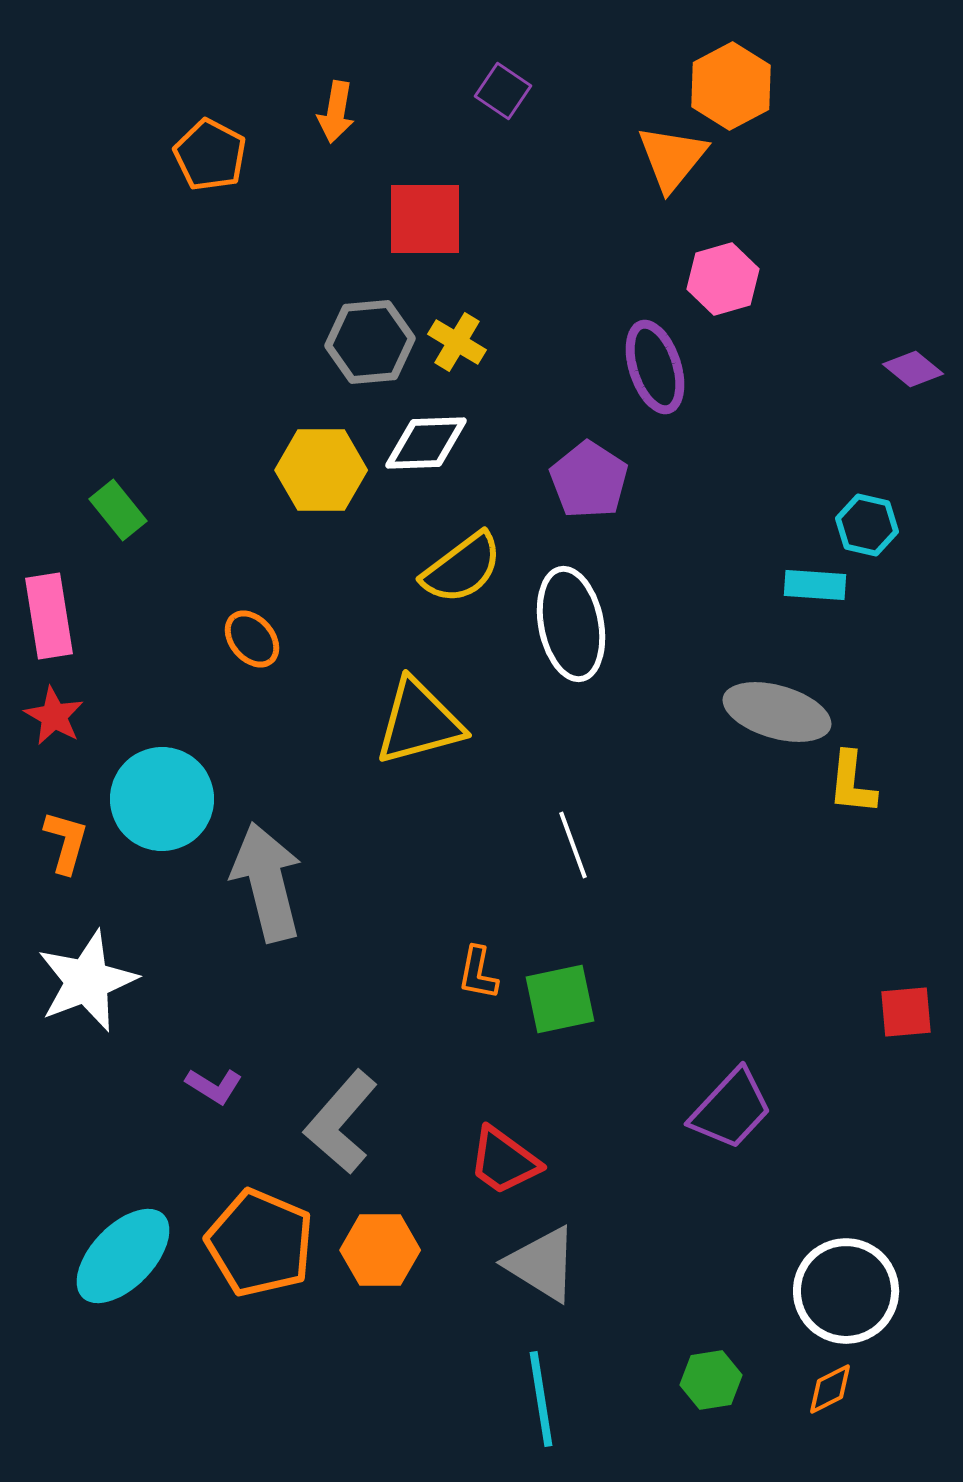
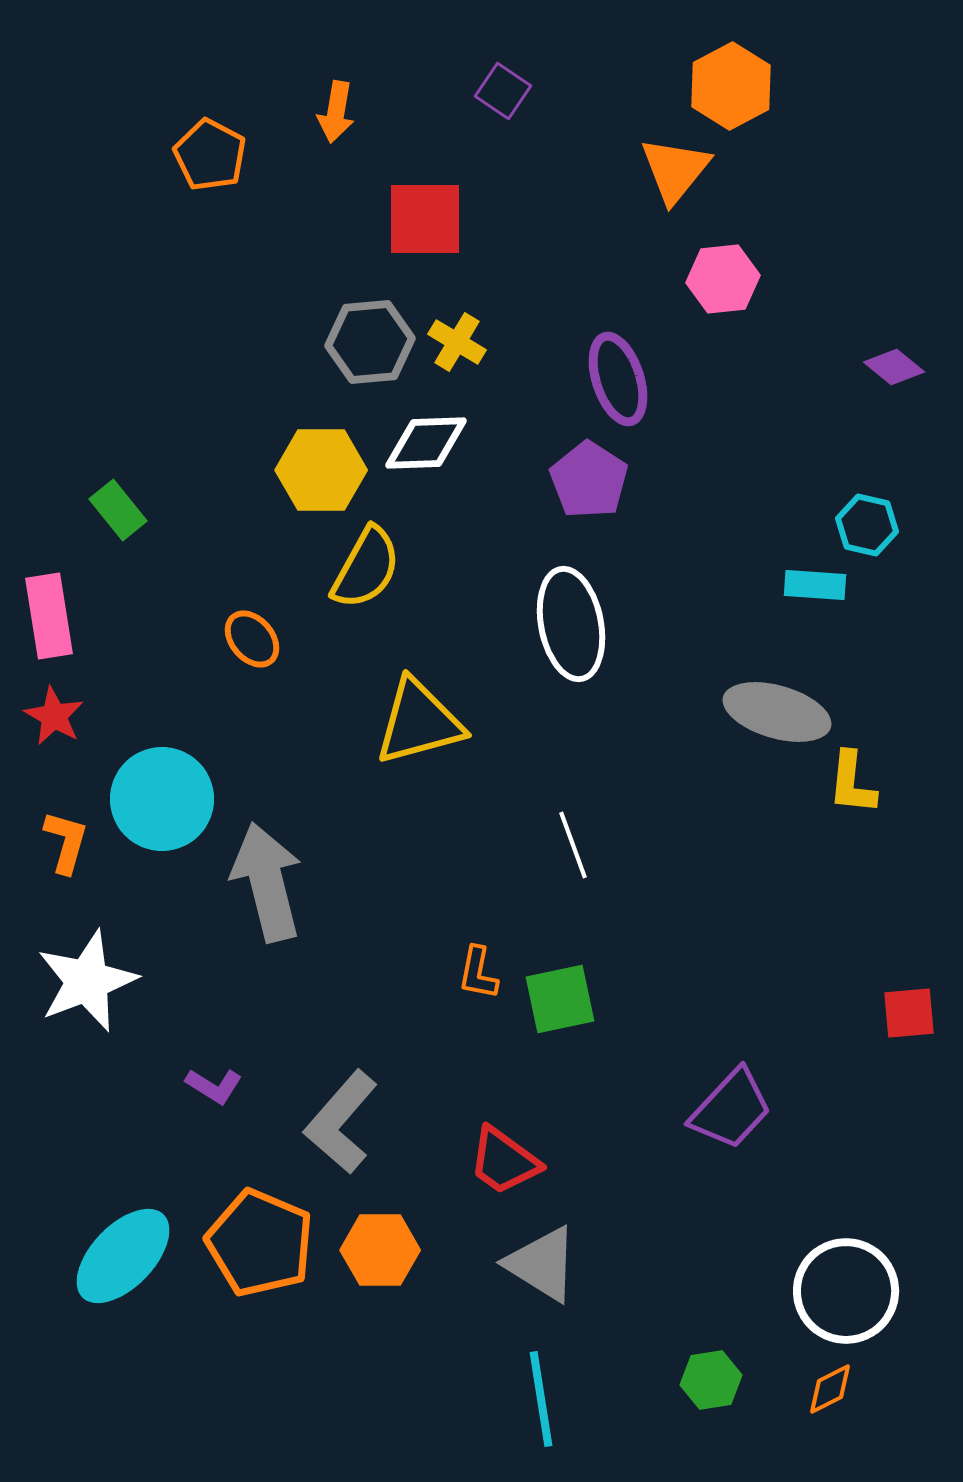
orange triangle at (672, 158): moved 3 px right, 12 px down
pink hexagon at (723, 279): rotated 10 degrees clockwise
purple ellipse at (655, 367): moved 37 px left, 12 px down
purple diamond at (913, 369): moved 19 px left, 2 px up
yellow semicircle at (462, 568): moved 96 px left; rotated 24 degrees counterclockwise
red square at (906, 1012): moved 3 px right, 1 px down
